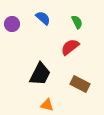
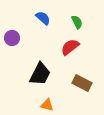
purple circle: moved 14 px down
brown rectangle: moved 2 px right, 1 px up
